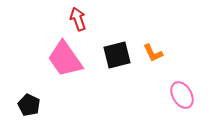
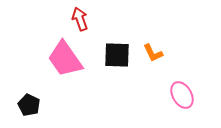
red arrow: moved 2 px right
black square: rotated 16 degrees clockwise
